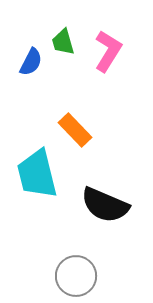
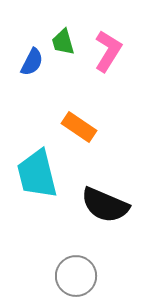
blue semicircle: moved 1 px right
orange rectangle: moved 4 px right, 3 px up; rotated 12 degrees counterclockwise
